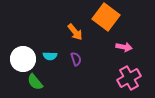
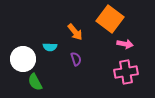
orange square: moved 4 px right, 2 px down
pink arrow: moved 1 px right, 3 px up
cyan semicircle: moved 9 px up
pink cross: moved 3 px left, 6 px up; rotated 20 degrees clockwise
green semicircle: rotated 12 degrees clockwise
